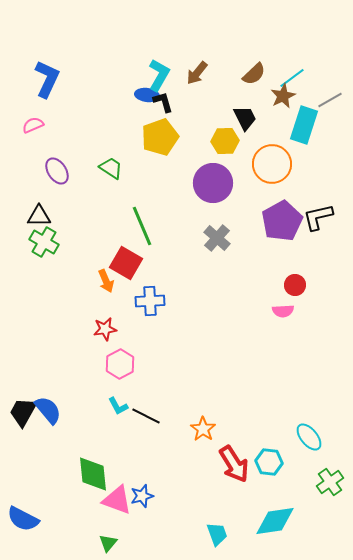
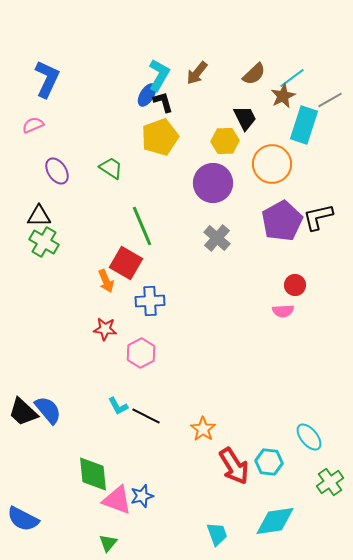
blue ellipse at (147, 95): rotated 65 degrees counterclockwise
red star at (105, 329): rotated 15 degrees clockwise
pink hexagon at (120, 364): moved 21 px right, 11 px up
black trapezoid at (23, 412): rotated 76 degrees counterclockwise
red arrow at (234, 464): moved 2 px down
